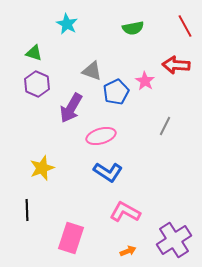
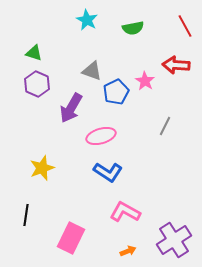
cyan star: moved 20 px right, 4 px up
black line: moved 1 px left, 5 px down; rotated 10 degrees clockwise
pink rectangle: rotated 8 degrees clockwise
